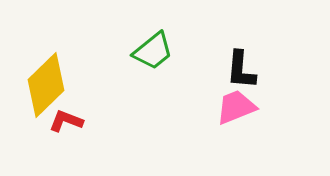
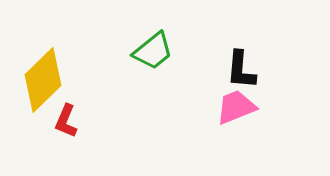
yellow diamond: moved 3 px left, 5 px up
red L-shape: rotated 88 degrees counterclockwise
